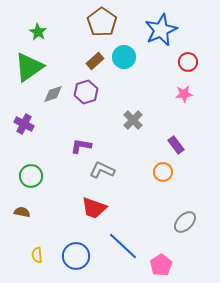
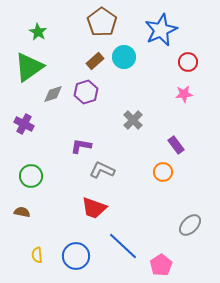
gray ellipse: moved 5 px right, 3 px down
